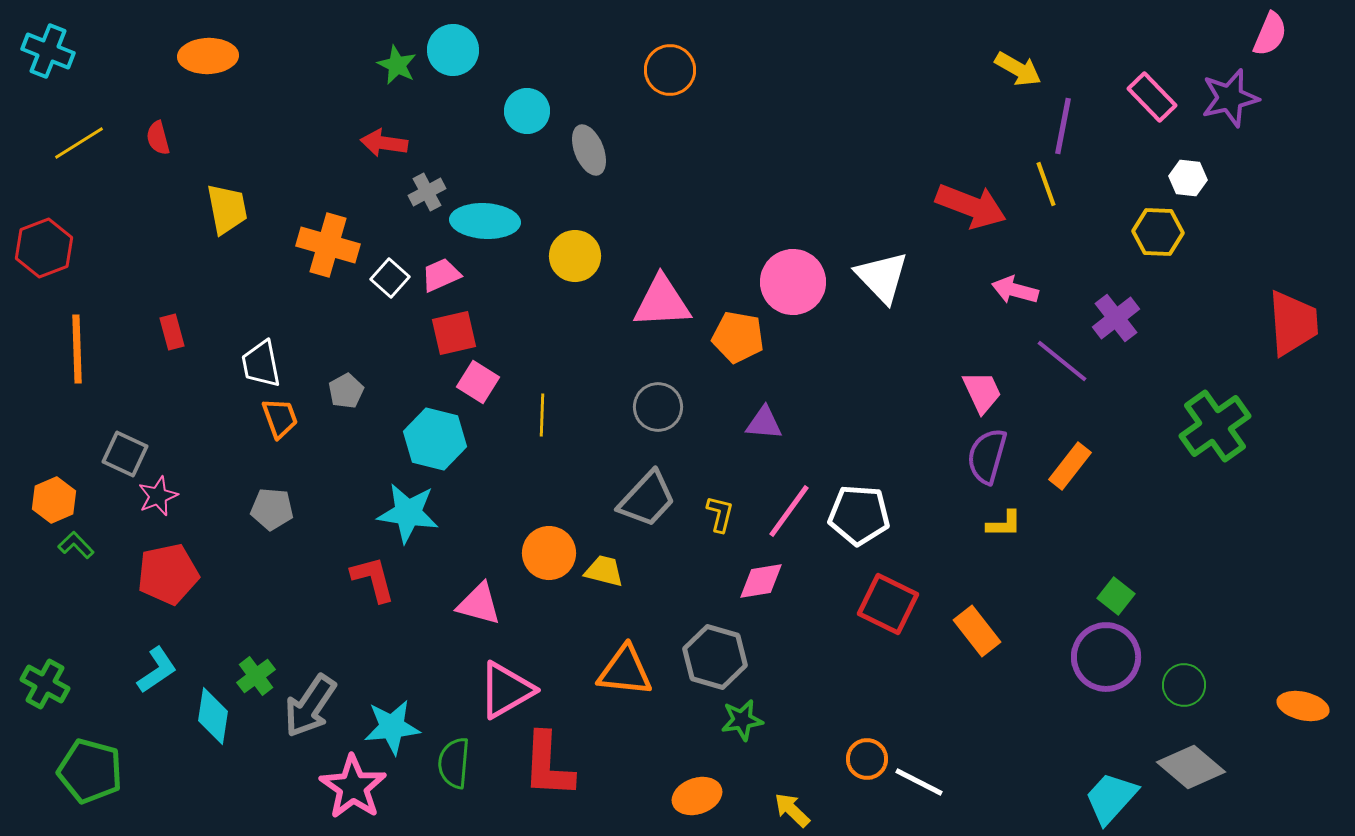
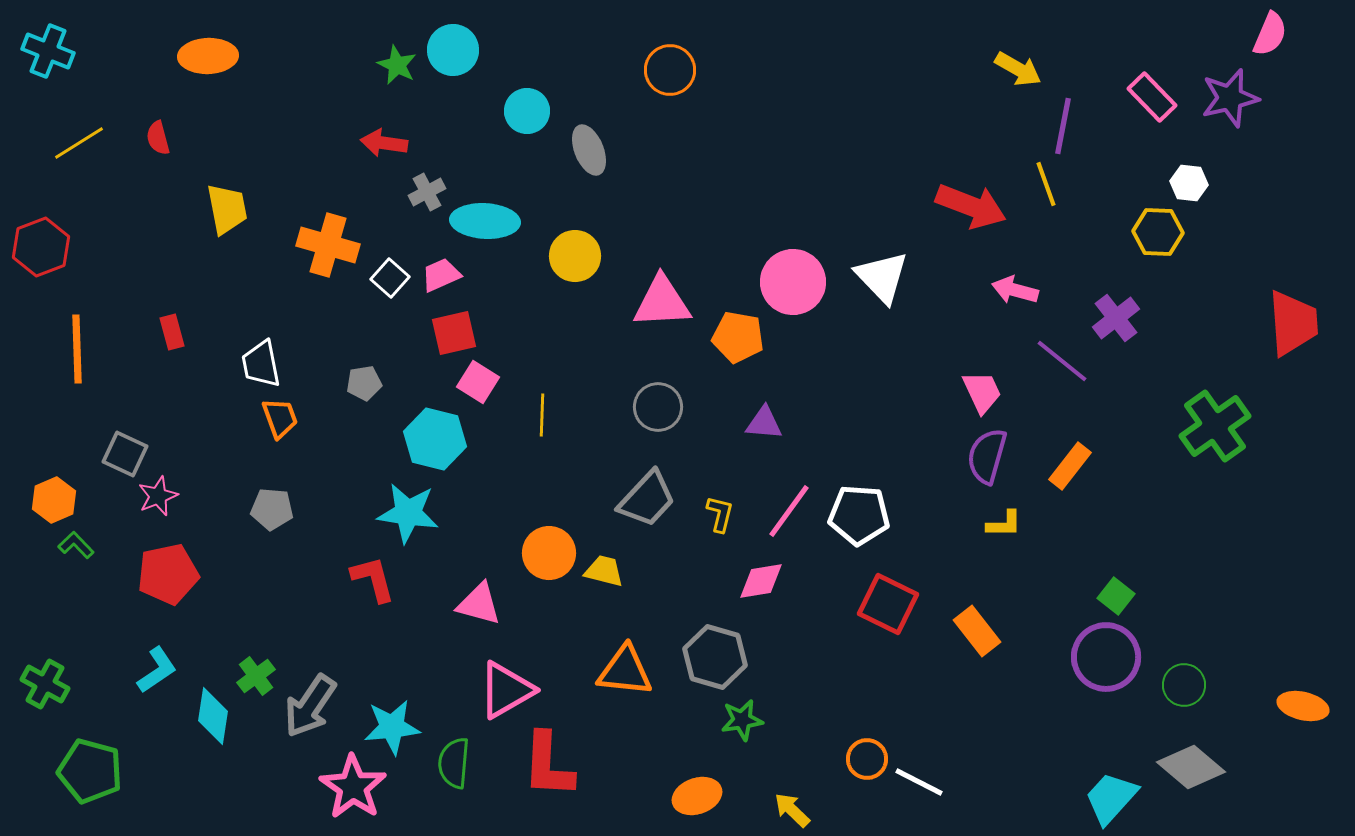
white hexagon at (1188, 178): moved 1 px right, 5 px down
red hexagon at (44, 248): moved 3 px left, 1 px up
gray pentagon at (346, 391): moved 18 px right, 8 px up; rotated 20 degrees clockwise
